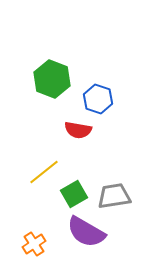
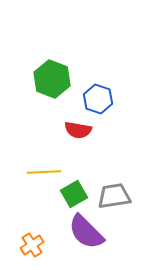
yellow line: rotated 36 degrees clockwise
purple semicircle: rotated 15 degrees clockwise
orange cross: moved 2 px left, 1 px down
